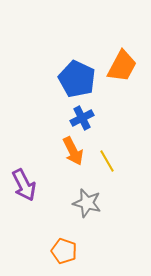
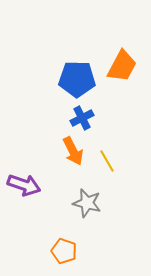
blue pentagon: rotated 24 degrees counterclockwise
purple arrow: rotated 44 degrees counterclockwise
